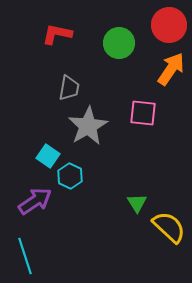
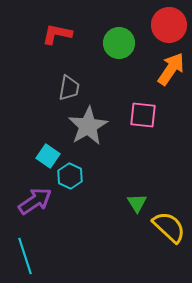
pink square: moved 2 px down
